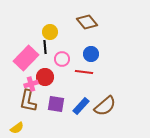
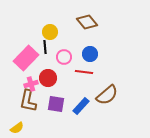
blue circle: moved 1 px left
pink circle: moved 2 px right, 2 px up
red circle: moved 3 px right, 1 px down
brown semicircle: moved 2 px right, 11 px up
